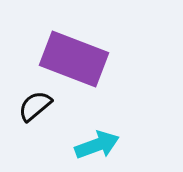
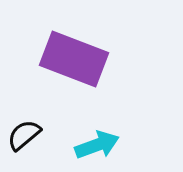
black semicircle: moved 11 px left, 29 px down
